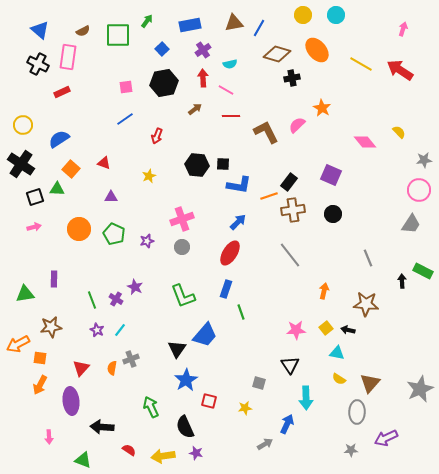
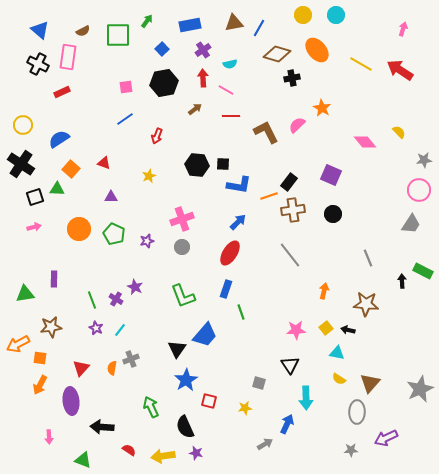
purple star at (97, 330): moved 1 px left, 2 px up
